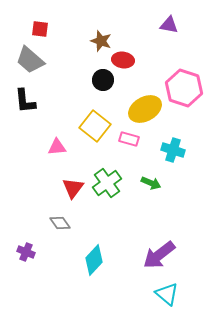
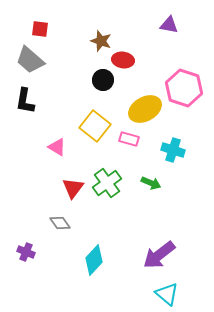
black L-shape: rotated 16 degrees clockwise
pink triangle: rotated 36 degrees clockwise
